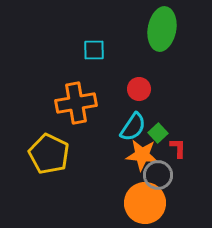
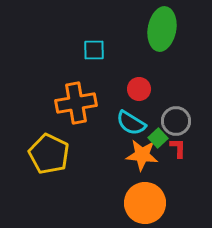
cyan semicircle: moved 2 px left, 4 px up; rotated 88 degrees clockwise
green square: moved 5 px down
gray circle: moved 18 px right, 54 px up
